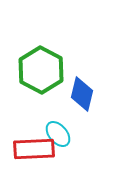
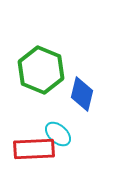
green hexagon: rotated 6 degrees counterclockwise
cyan ellipse: rotated 8 degrees counterclockwise
